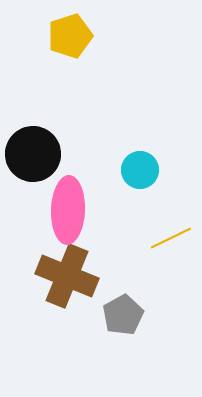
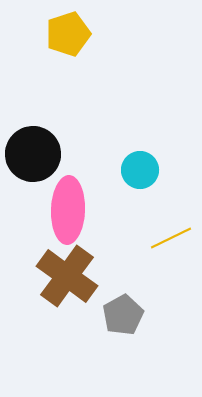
yellow pentagon: moved 2 px left, 2 px up
brown cross: rotated 14 degrees clockwise
